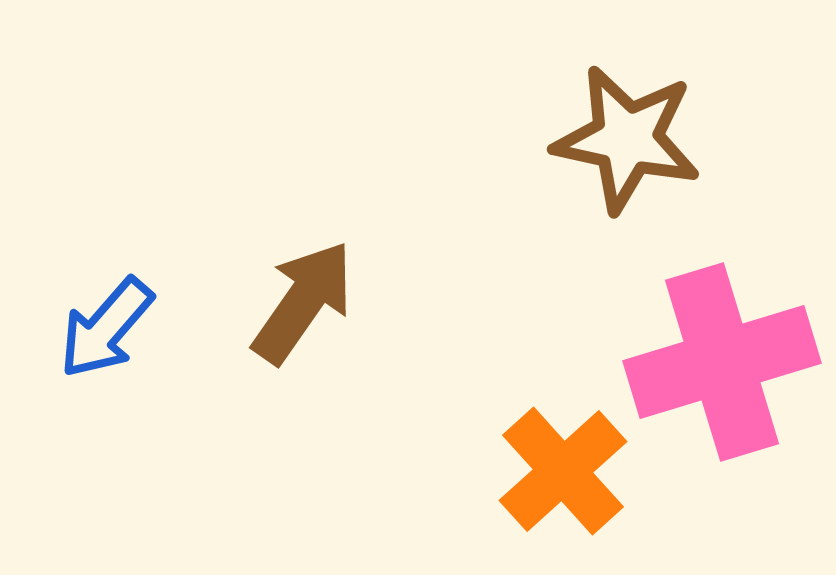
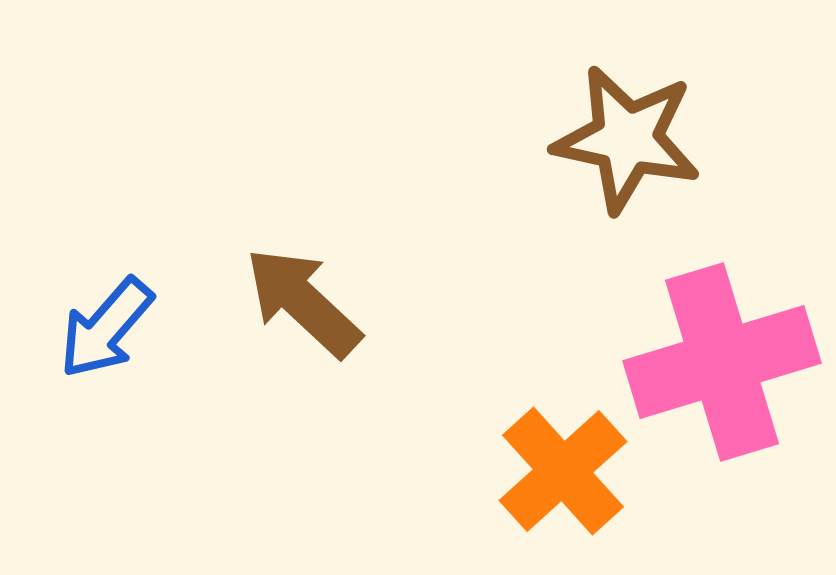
brown arrow: rotated 82 degrees counterclockwise
